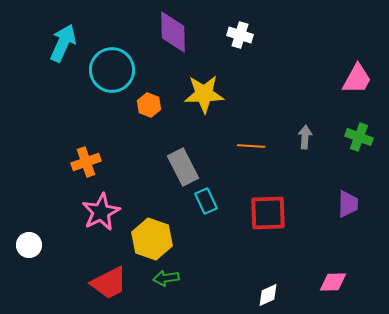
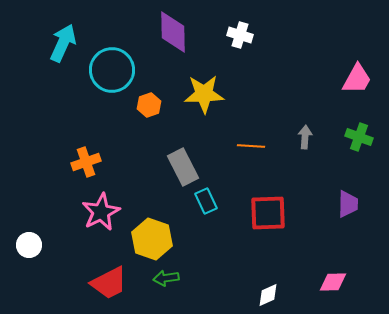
orange hexagon: rotated 20 degrees clockwise
